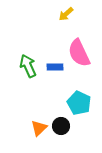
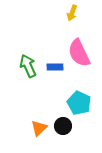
yellow arrow: moved 6 px right, 1 px up; rotated 28 degrees counterclockwise
black circle: moved 2 px right
